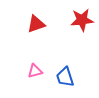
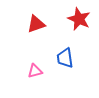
red star: moved 3 px left, 1 px up; rotated 30 degrees clockwise
blue trapezoid: moved 19 px up; rotated 10 degrees clockwise
